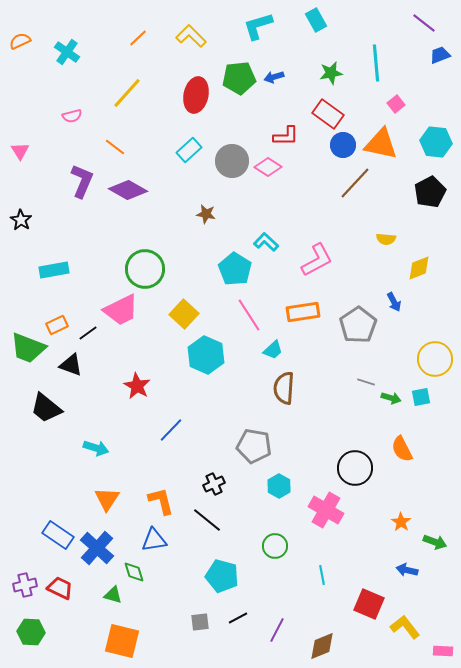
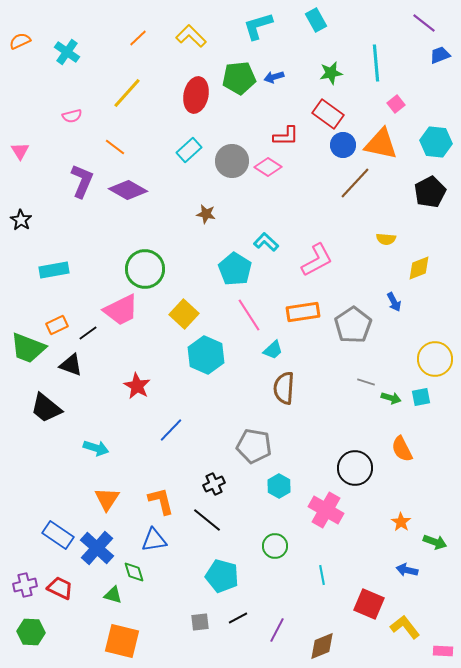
gray pentagon at (358, 325): moved 5 px left
